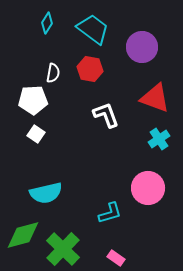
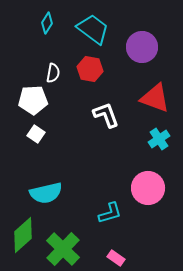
green diamond: rotated 27 degrees counterclockwise
